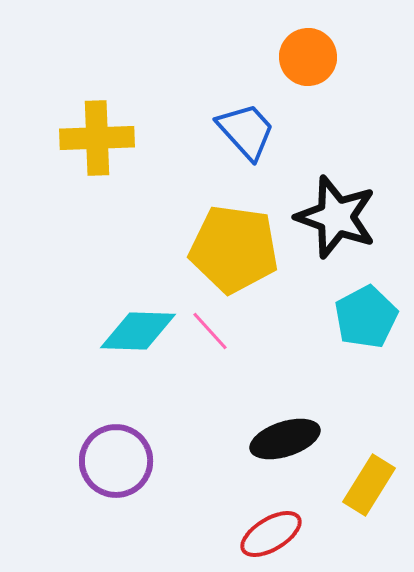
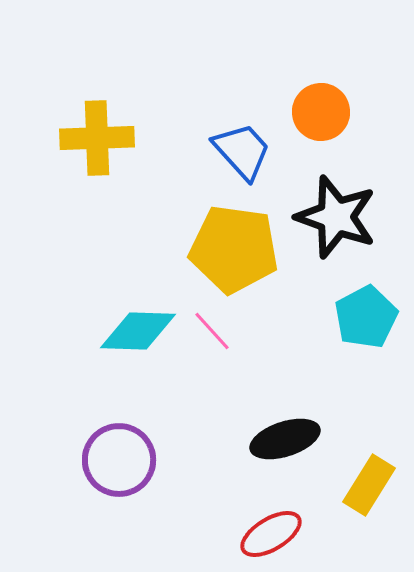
orange circle: moved 13 px right, 55 px down
blue trapezoid: moved 4 px left, 20 px down
pink line: moved 2 px right
purple circle: moved 3 px right, 1 px up
